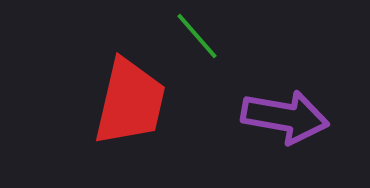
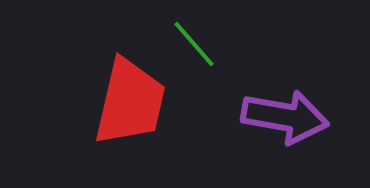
green line: moved 3 px left, 8 px down
